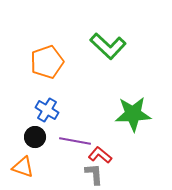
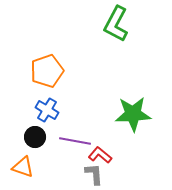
green L-shape: moved 8 px right, 22 px up; rotated 75 degrees clockwise
orange pentagon: moved 9 px down
